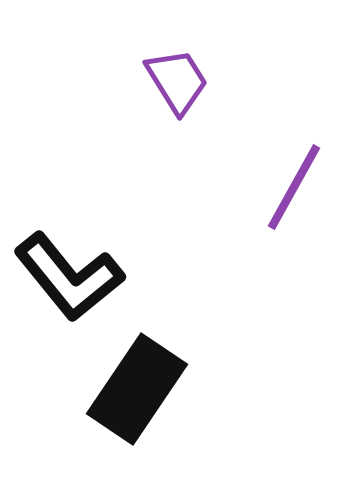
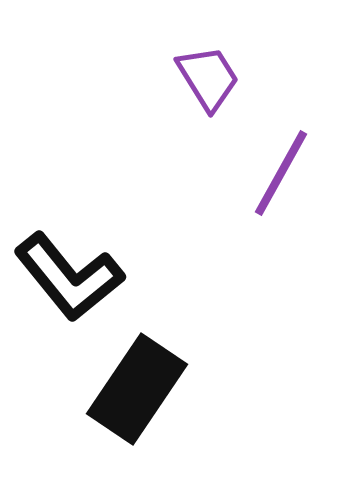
purple trapezoid: moved 31 px right, 3 px up
purple line: moved 13 px left, 14 px up
